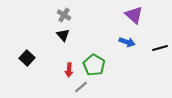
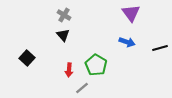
purple triangle: moved 3 px left, 2 px up; rotated 12 degrees clockwise
green pentagon: moved 2 px right
gray line: moved 1 px right, 1 px down
